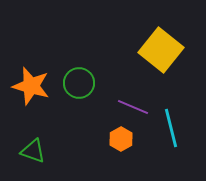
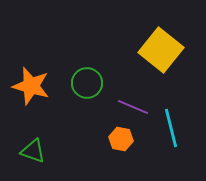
green circle: moved 8 px right
orange hexagon: rotated 20 degrees counterclockwise
